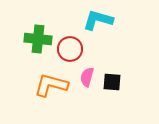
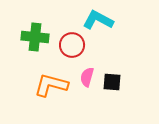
cyan L-shape: rotated 12 degrees clockwise
green cross: moved 3 px left, 2 px up
red circle: moved 2 px right, 4 px up
